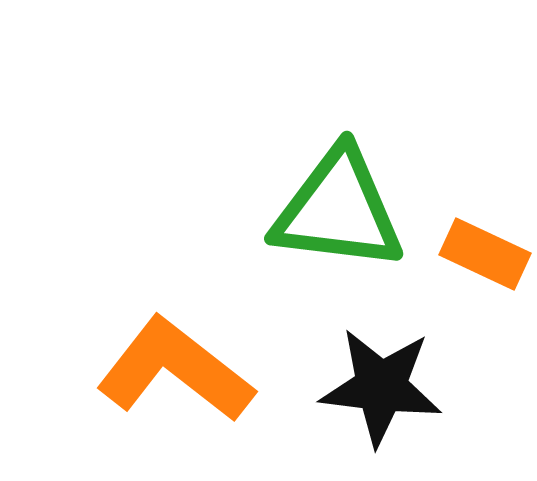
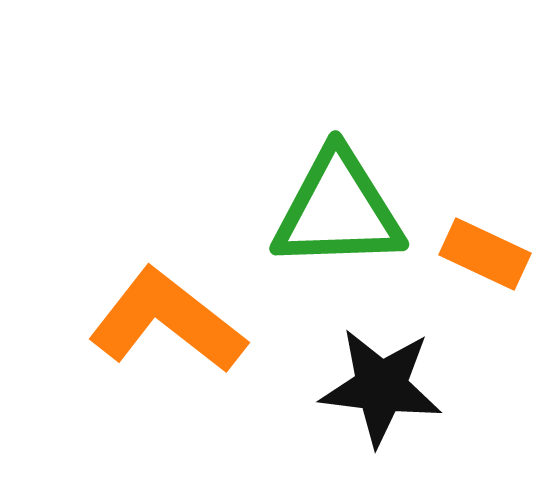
green triangle: rotated 9 degrees counterclockwise
orange L-shape: moved 8 px left, 49 px up
